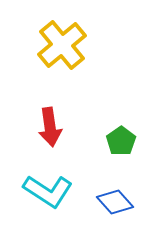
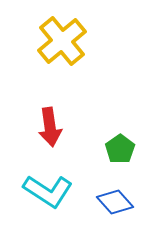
yellow cross: moved 4 px up
green pentagon: moved 1 px left, 8 px down
